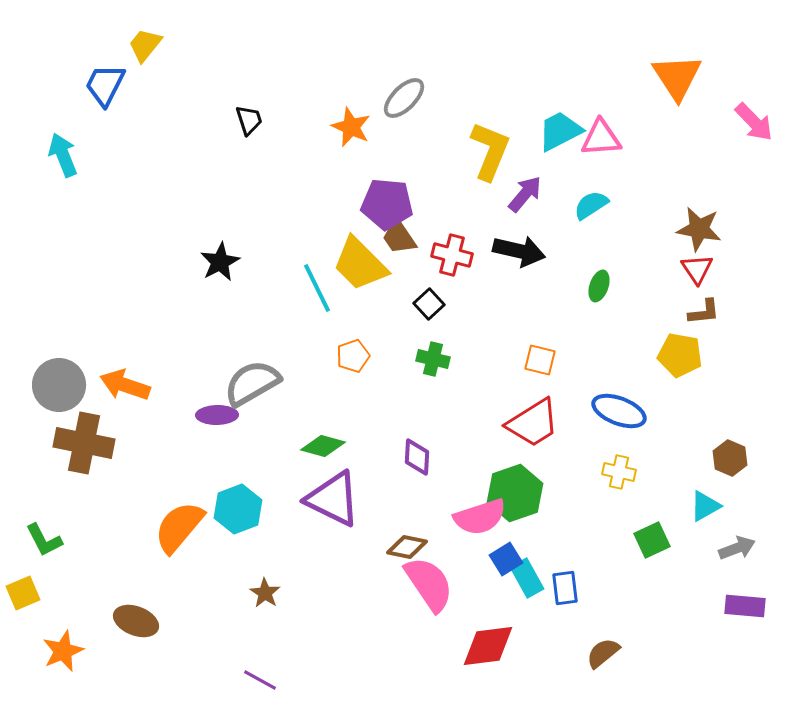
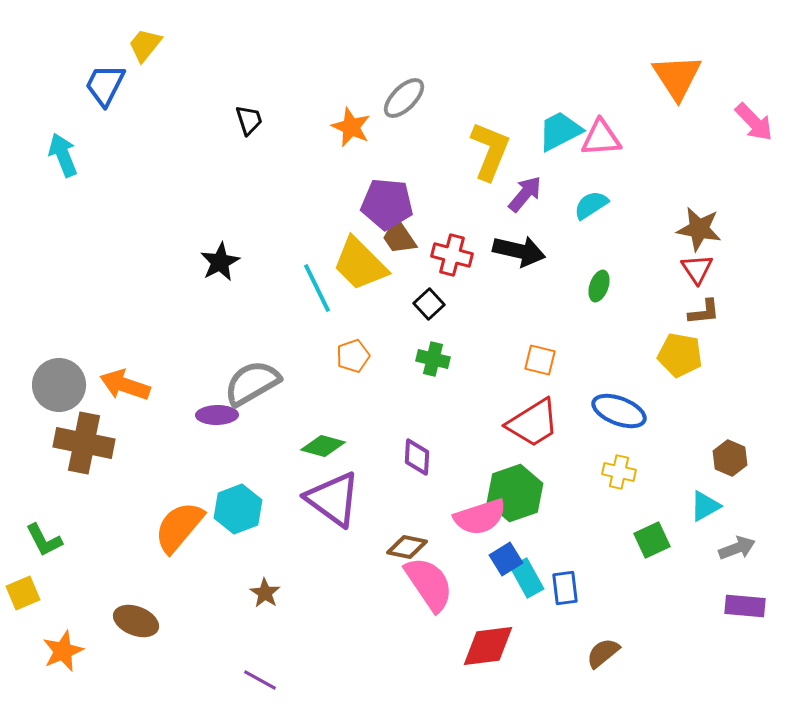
purple triangle at (333, 499): rotated 10 degrees clockwise
